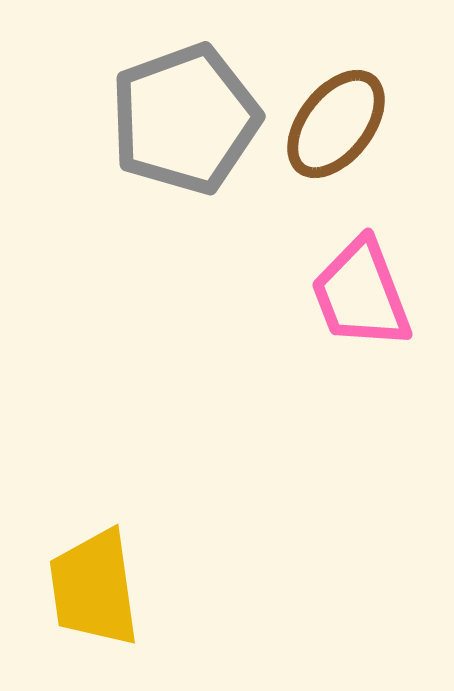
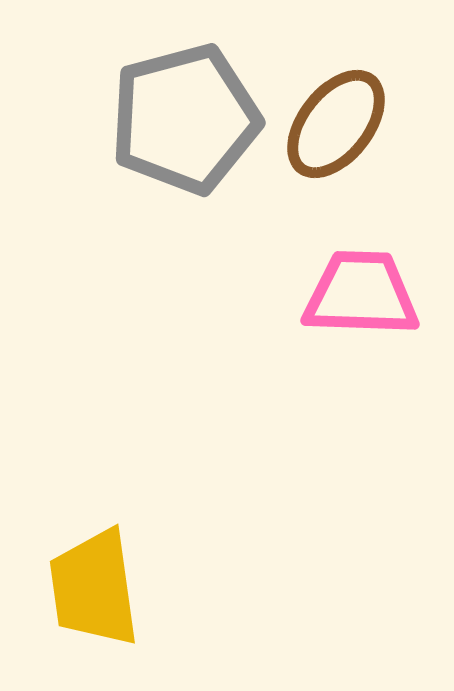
gray pentagon: rotated 5 degrees clockwise
pink trapezoid: rotated 113 degrees clockwise
